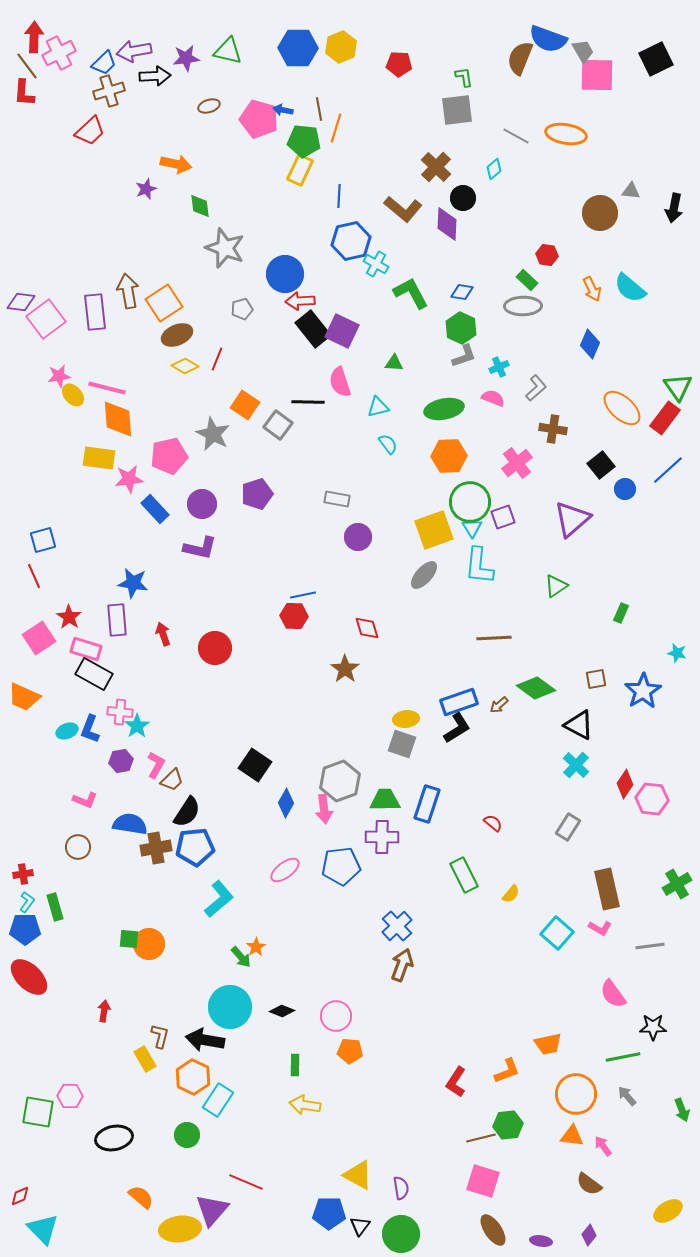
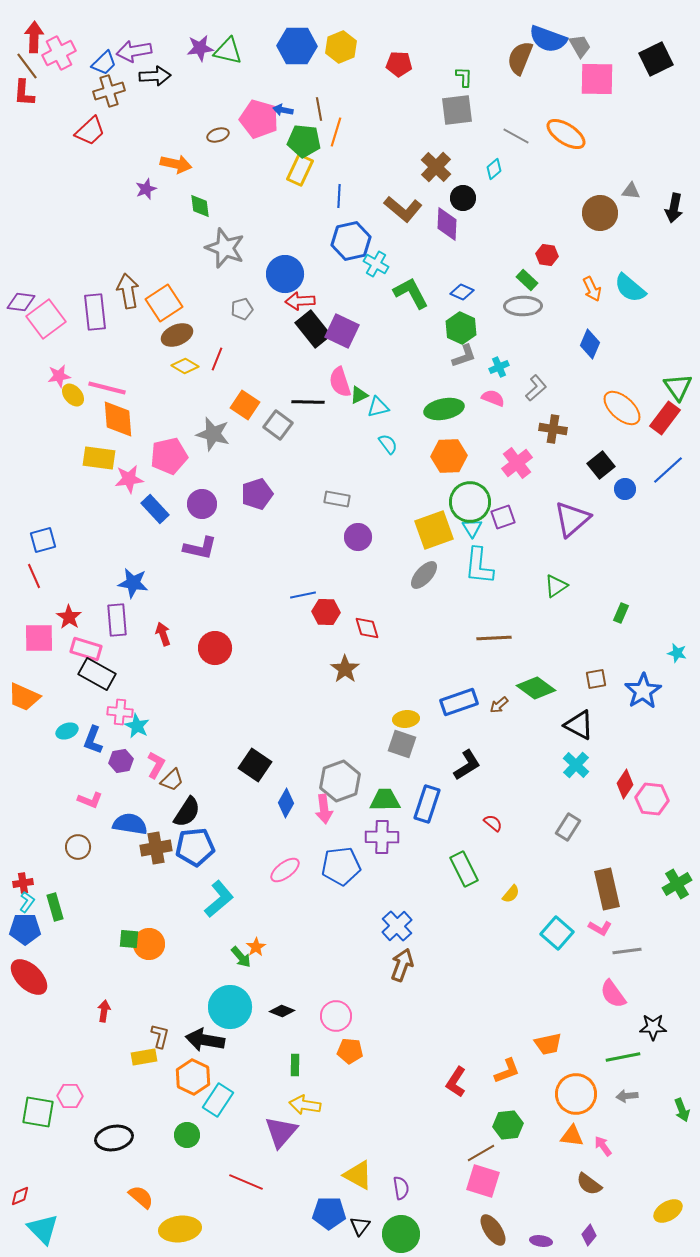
blue hexagon at (298, 48): moved 1 px left, 2 px up
gray trapezoid at (583, 51): moved 3 px left, 5 px up
purple star at (186, 58): moved 14 px right, 10 px up
pink square at (597, 75): moved 4 px down
green L-shape at (464, 77): rotated 10 degrees clockwise
brown ellipse at (209, 106): moved 9 px right, 29 px down
orange line at (336, 128): moved 4 px down
orange ellipse at (566, 134): rotated 24 degrees clockwise
blue diamond at (462, 292): rotated 15 degrees clockwise
green triangle at (394, 363): moved 35 px left, 32 px down; rotated 30 degrees counterclockwise
gray star at (213, 434): rotated 12 degrees counterclockwise
red hexagon at (294, 616): moved 32 px right, 4 px up
pink square at (39, 638): rotated 32 degrees clockwise
black rectangle at (94, 674): moved 3 px right
cyan star at (137, 726): rotated 10 degrees counterclockwise
black L-shape at (457, 728): moved 10 px right, 37 px down
blue L-shape at (90, 729): moved 3 px right, 11 px down
pink L-shape at (85, 800): moved 5 px right
red cross at (23, 874): moved 9 px down
green rectangle at (464, 875): moved 6 px up
gray line at (650, 946): moved 23 px left, 5 px down
yellow rectangle at (145, 1059): moved 1 px left, 2 px up; rotated 70 degrees counterclockwise
gray arrow at (627, 1096): rotated 55 degrees counterclockwise
brown line at (481, 1138): moved 15 px down; rotated 16 degrees counterclockwise
purple triangle at (212, 1210): moved 69 px right, 78 px up
